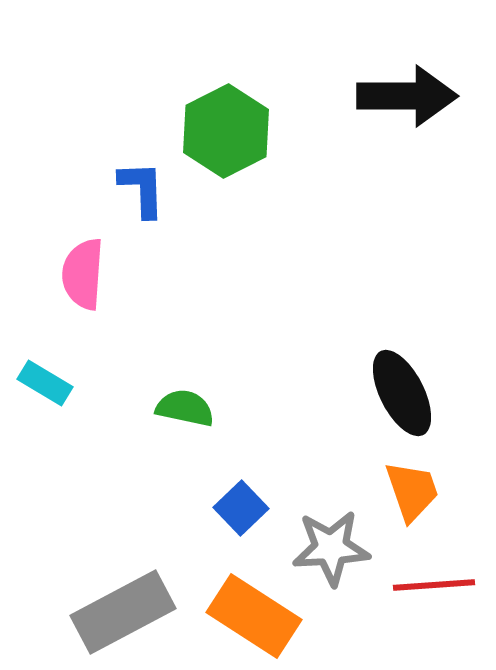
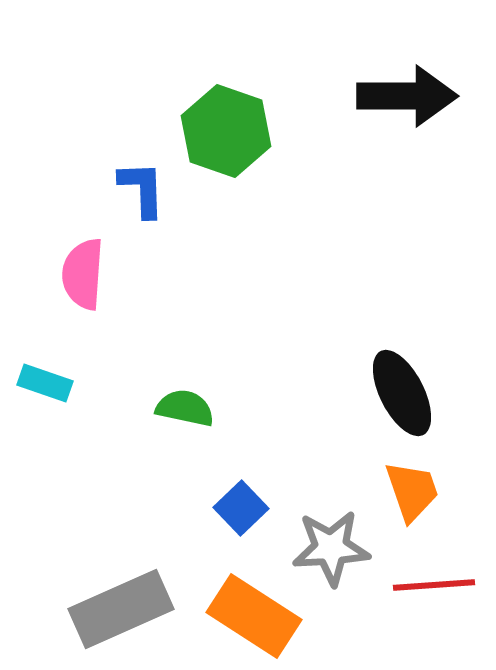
green hexagon: rotated 14 degrees counterclockwise
cyan rectangle: rotated 12 degrees counterclockwise
gray rectangle: moved 2 px left, 3 px up; rotated 4 degrees clockwise
